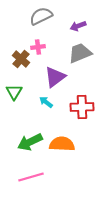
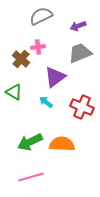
green triangle: rotated 30 degrees counterclockwise
red cross: rotated 25 degrees clockwise
